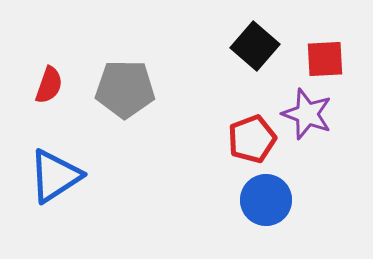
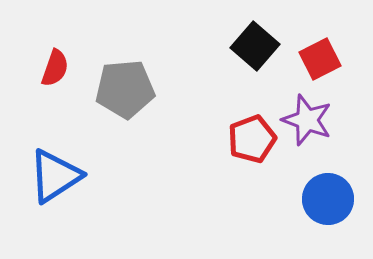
red square: moved 5 px left; rotated 24 degrees counterclockwise
red semicircle: moved 6 px right, 17 px up
gray pentagon: rotated 6 degrees counterclockwise
purple star: moved 6 px down
blue circle: moved 62 px right, 1 px up
